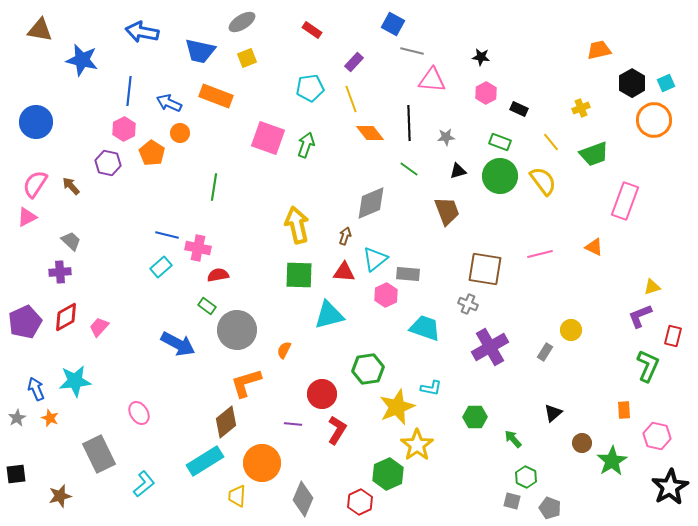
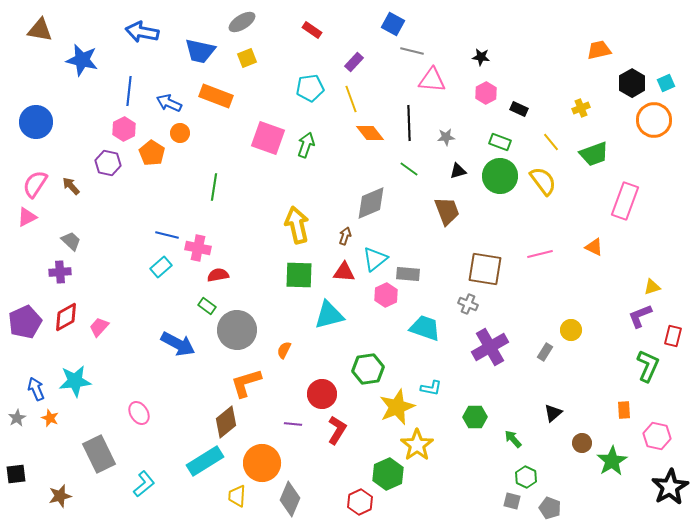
gray diamond at (303, 499): moved 13 px left
